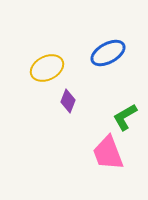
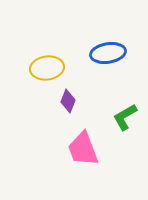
blue ellipse: rotated 20 degrees clockwise
yellow ellipse: rotated 20 degrees clockwise
pink trapezoid: moved 25 px left, 4 px up
